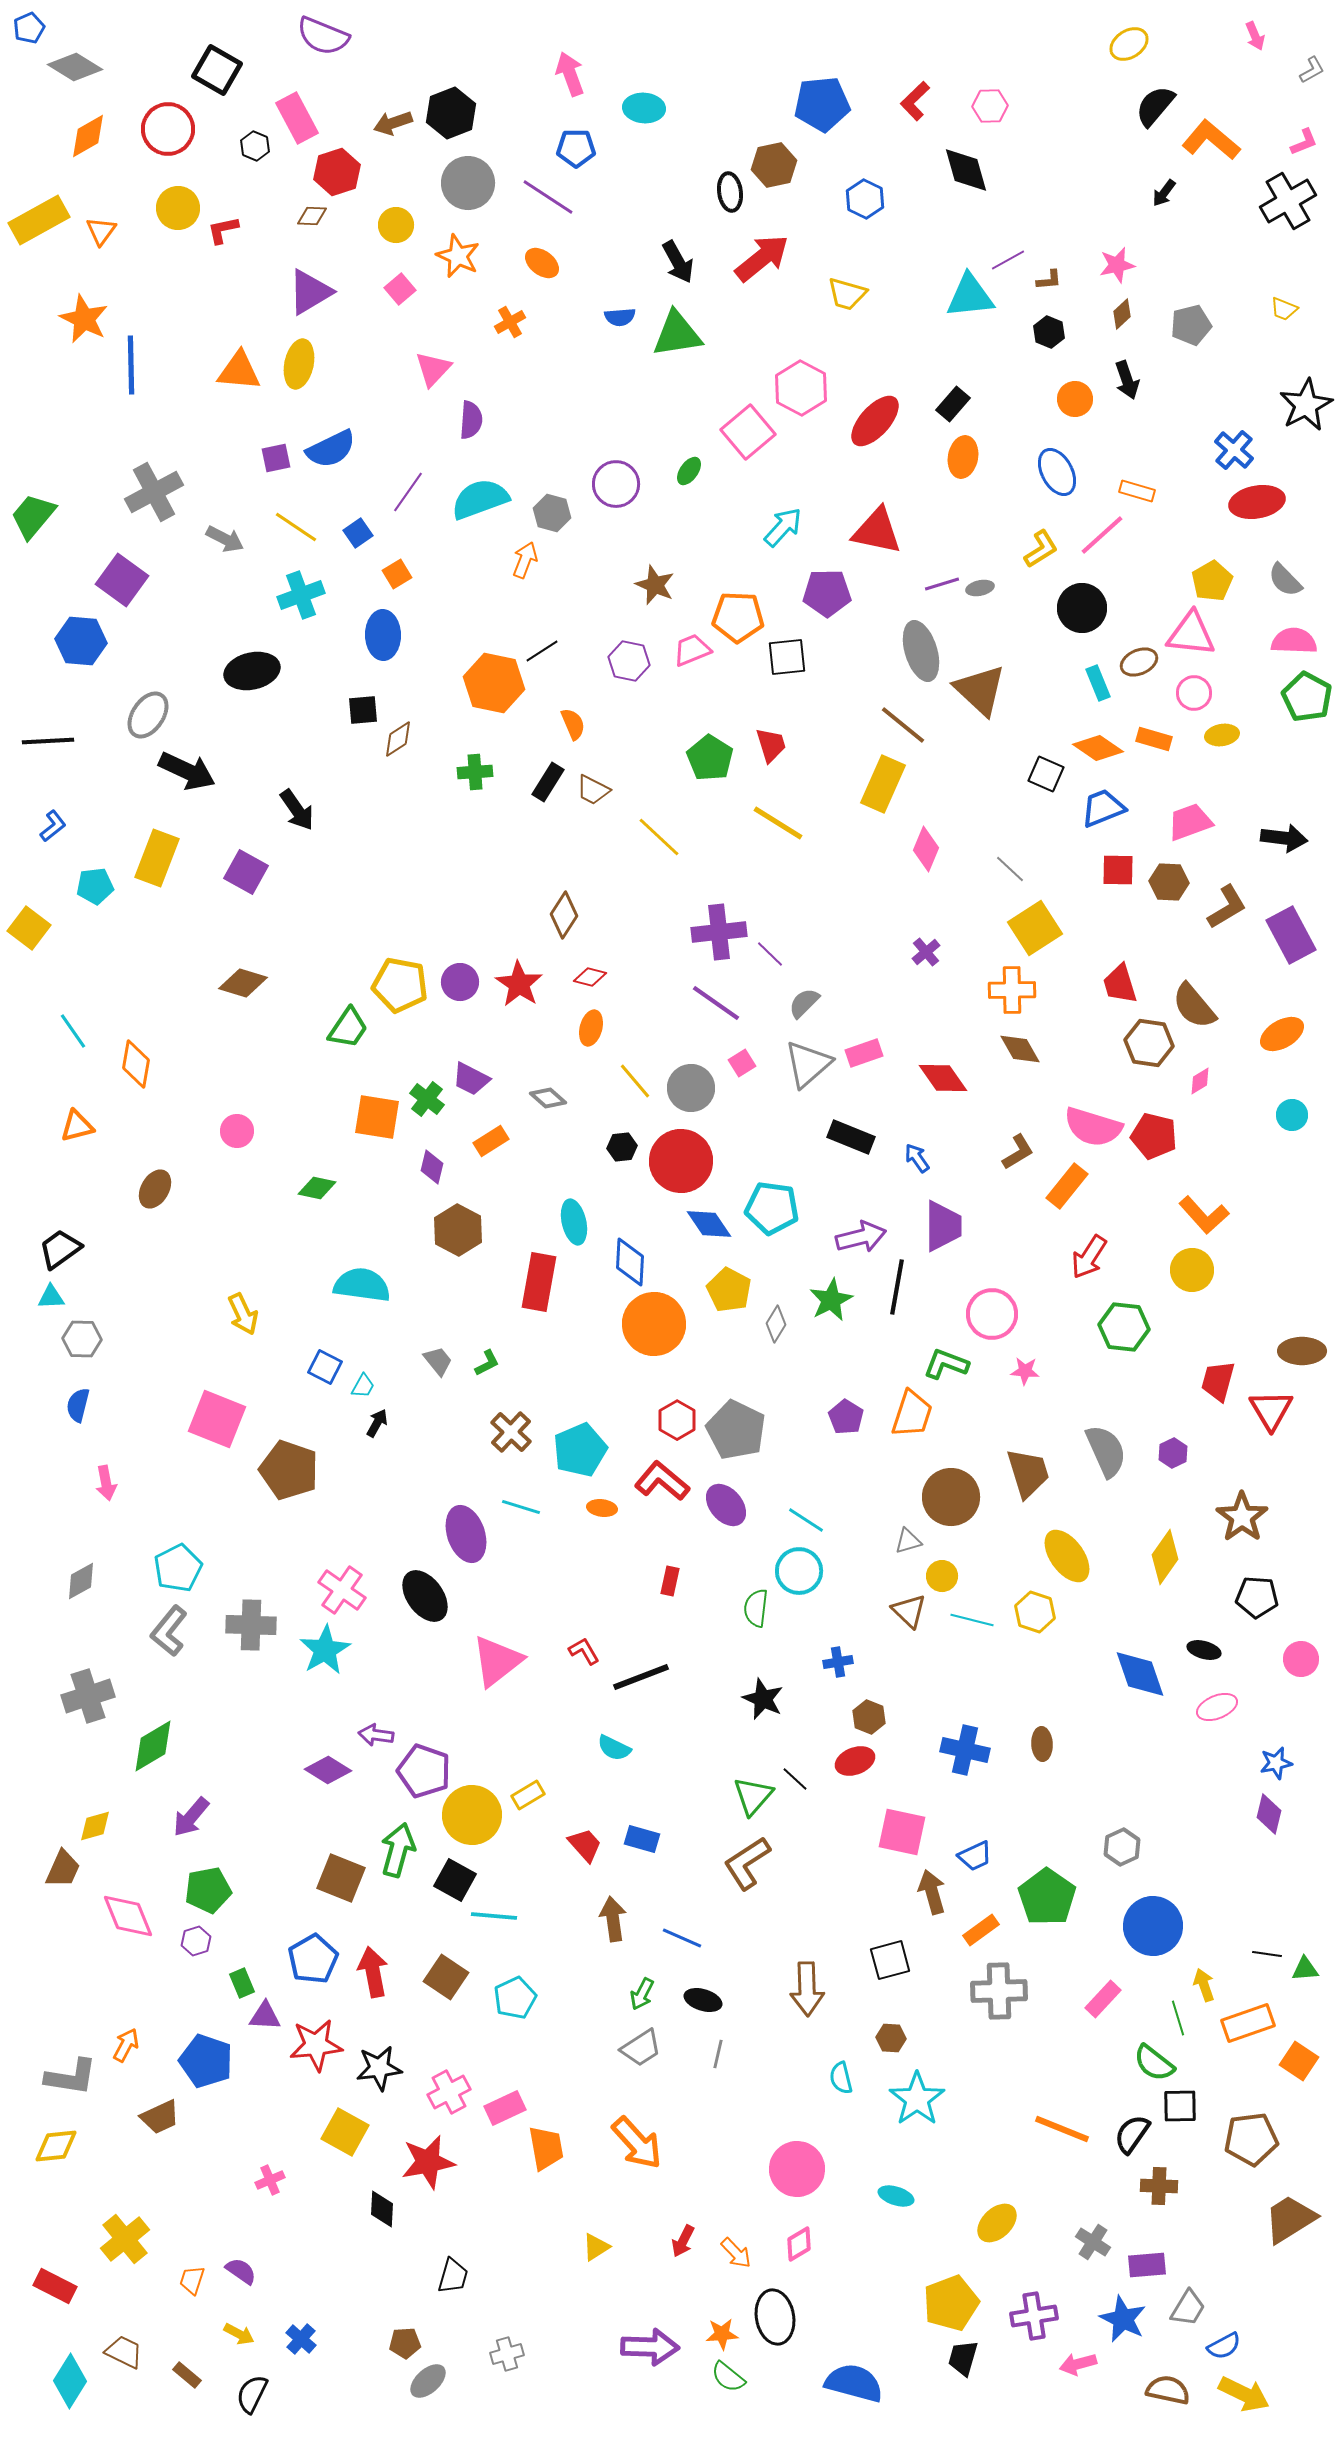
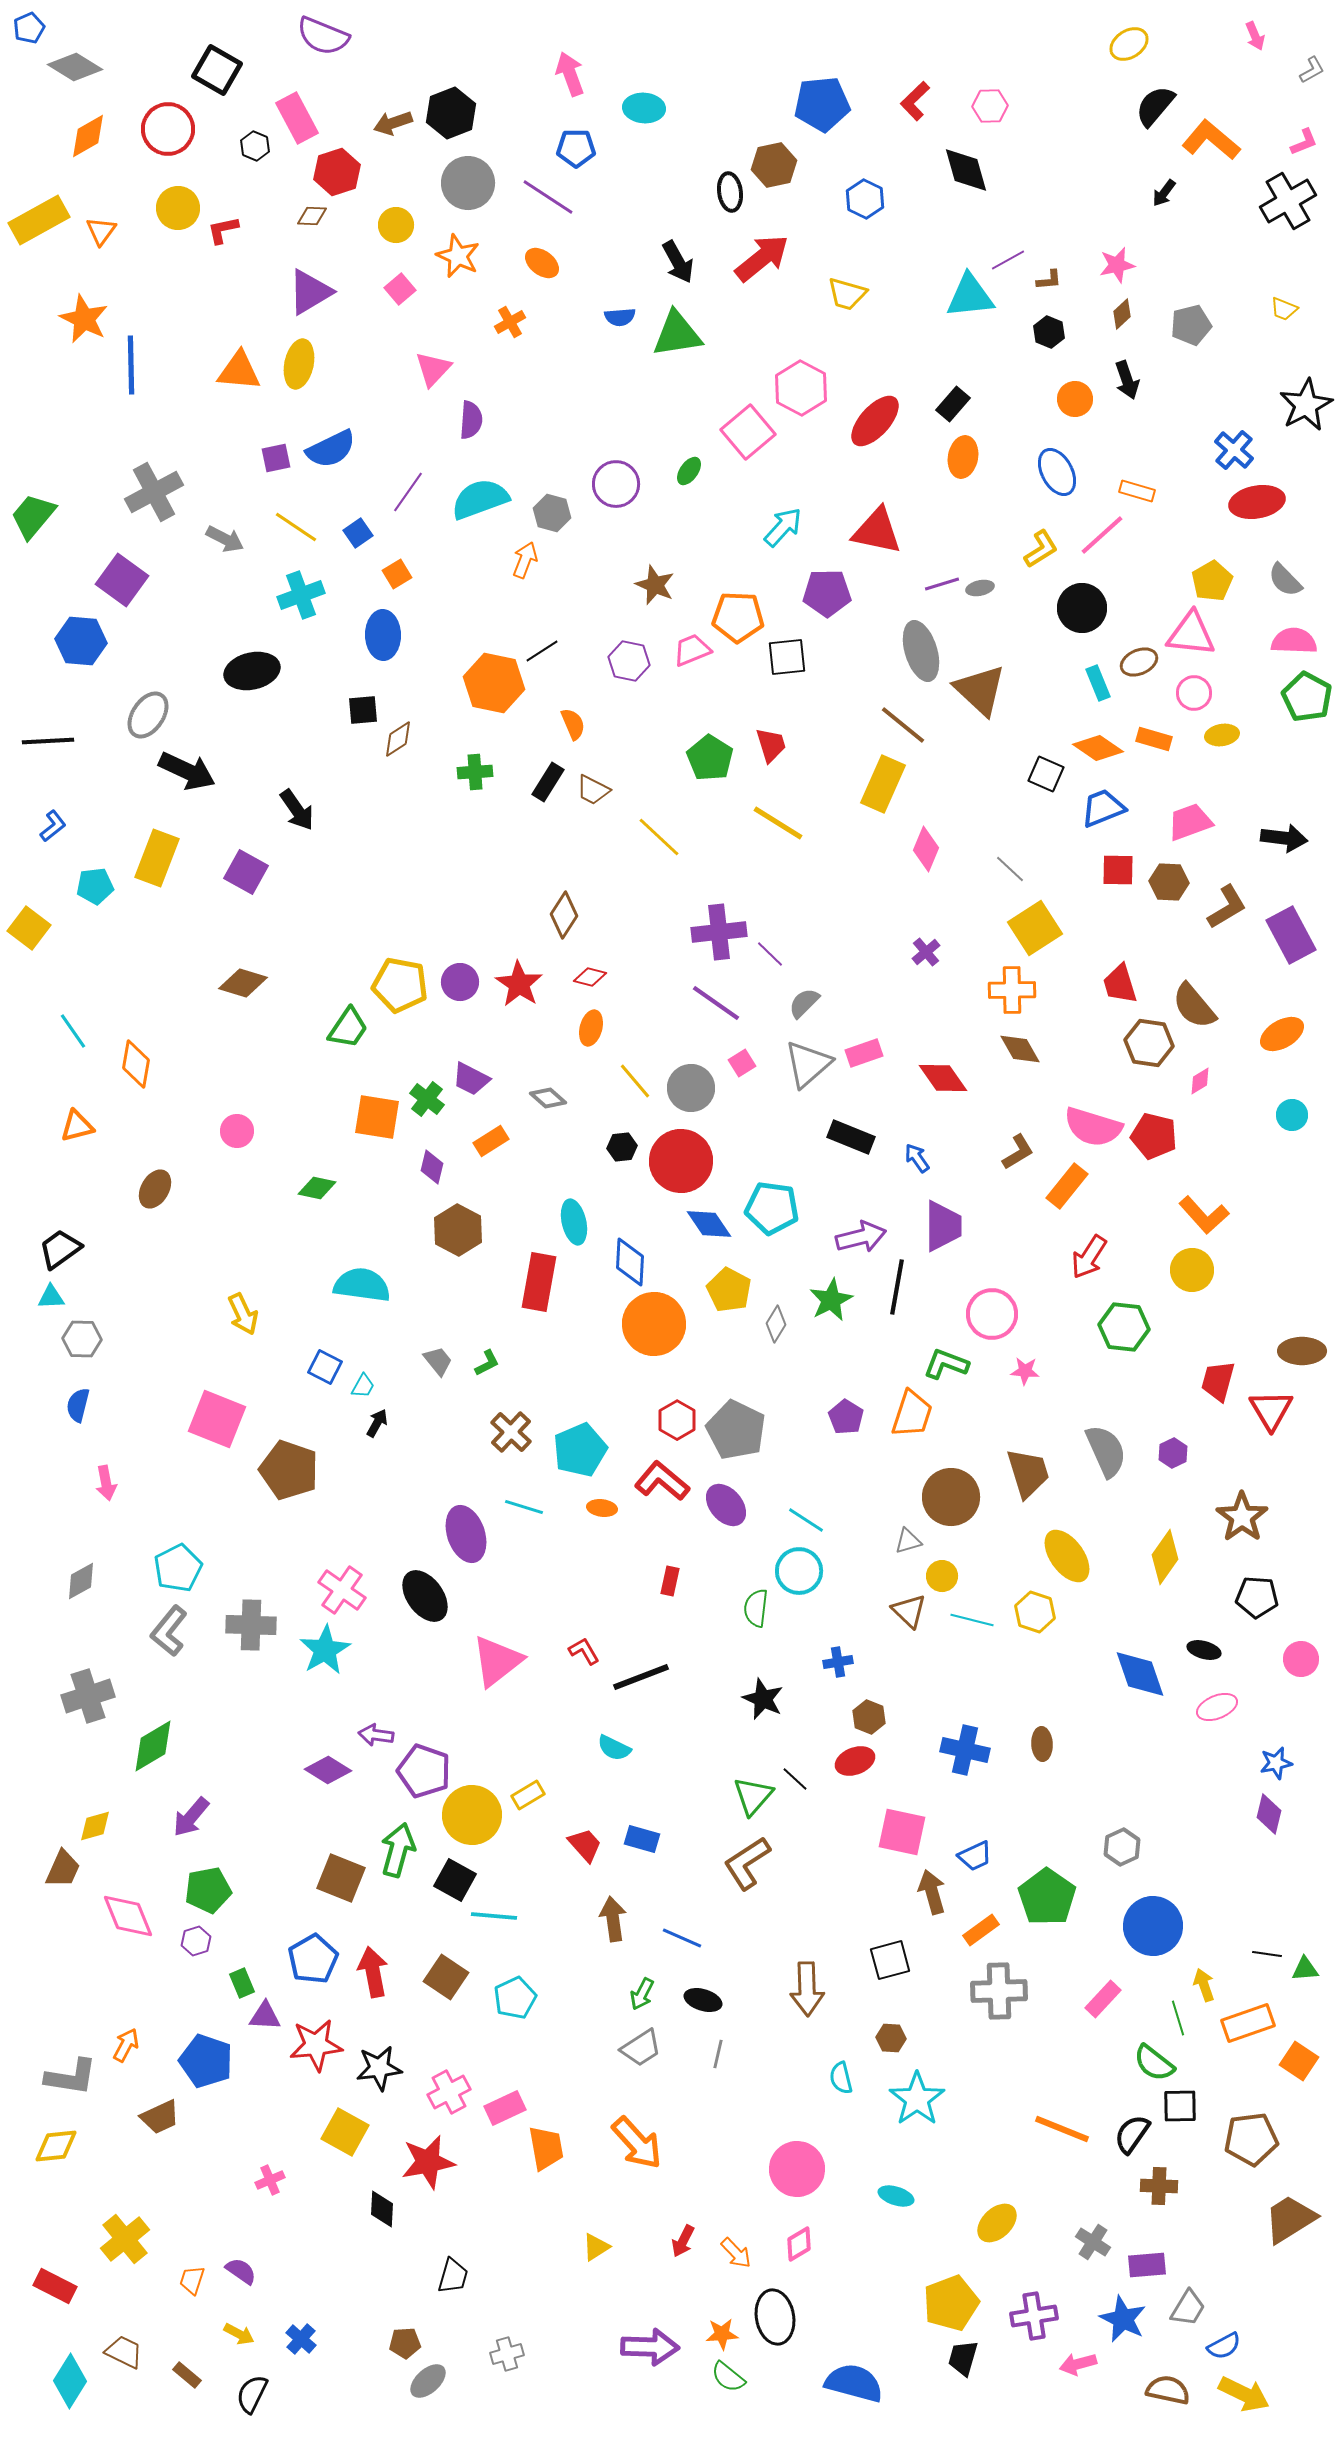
cyan line at (521, 1507): moved 3 px right
